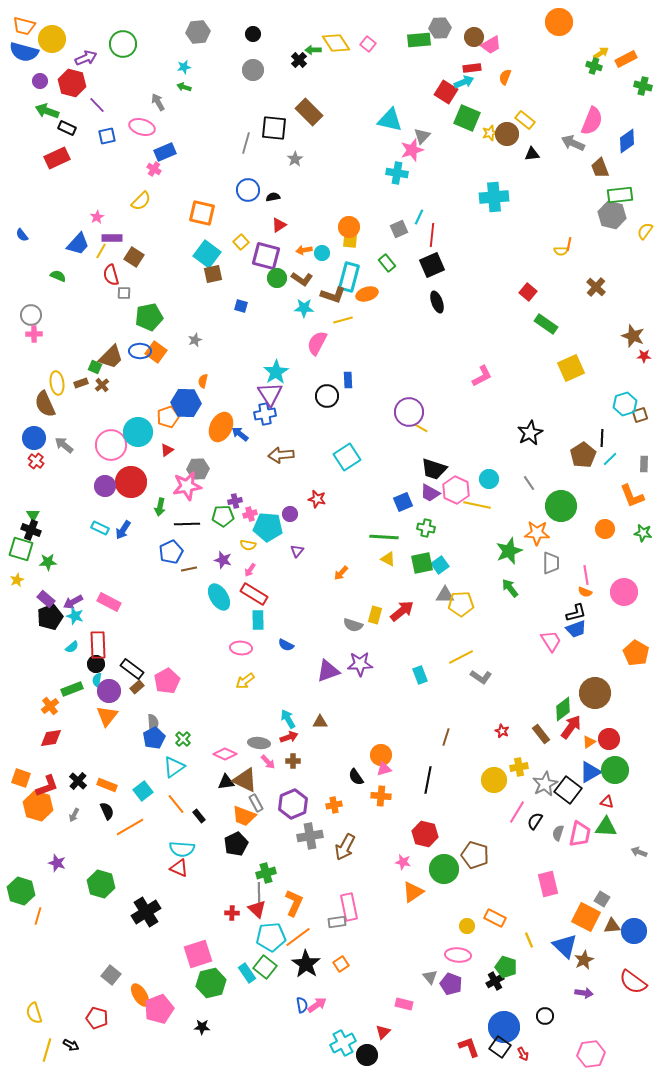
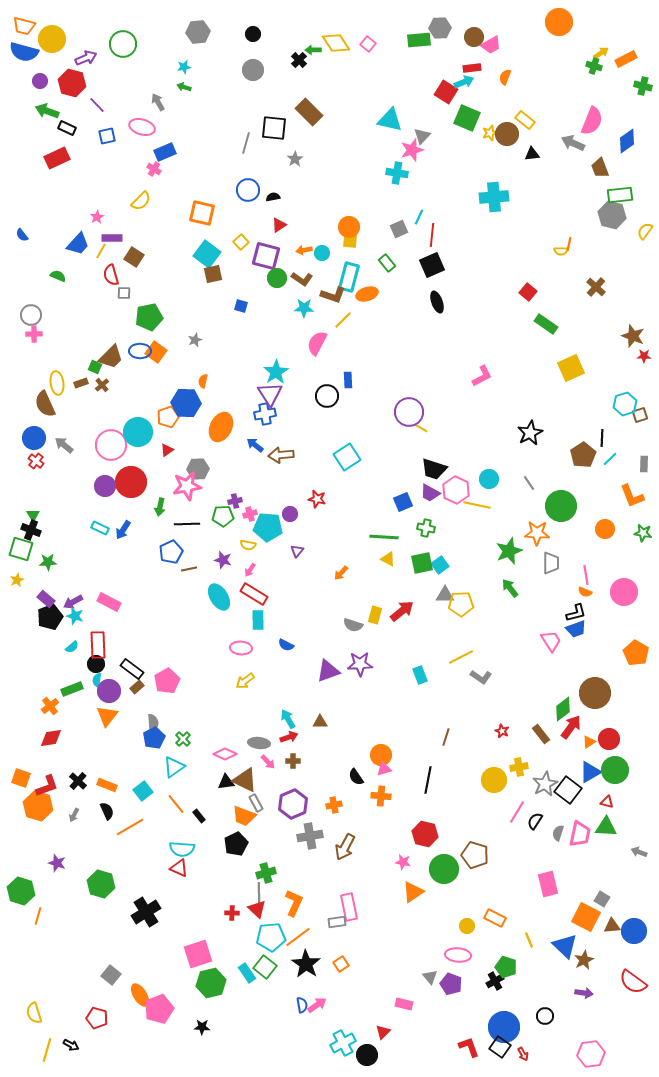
yellow line at (343, 320): rotated 30 degrees counterclockwise
blue arrow at (240, 434): moved 15 px right, 11 px down
